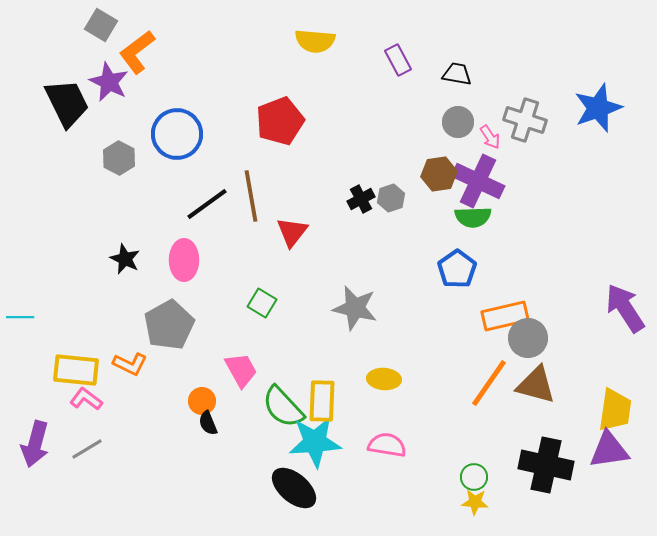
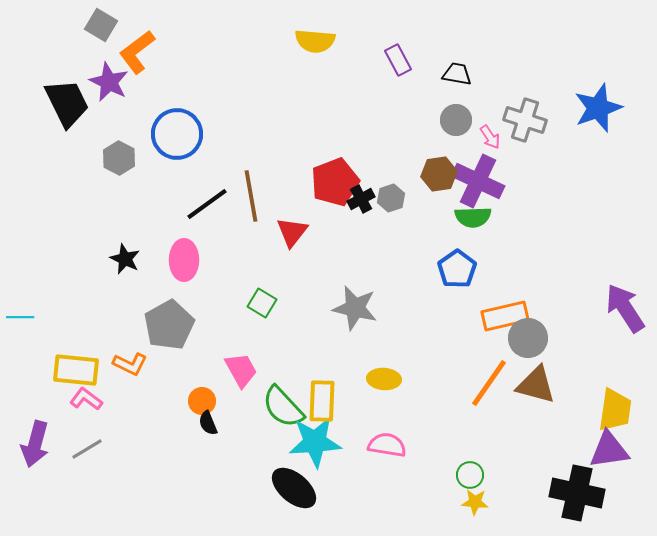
red pentagon at (280, 121): moved 55 px right, 61 px down
gray circle at (458, 122): moved 2 px left, 2 px up
black cross at (546, 465): moved 31 px right, 28 px down
green circle at (474, 477): moved 4 px left, 2 px up
